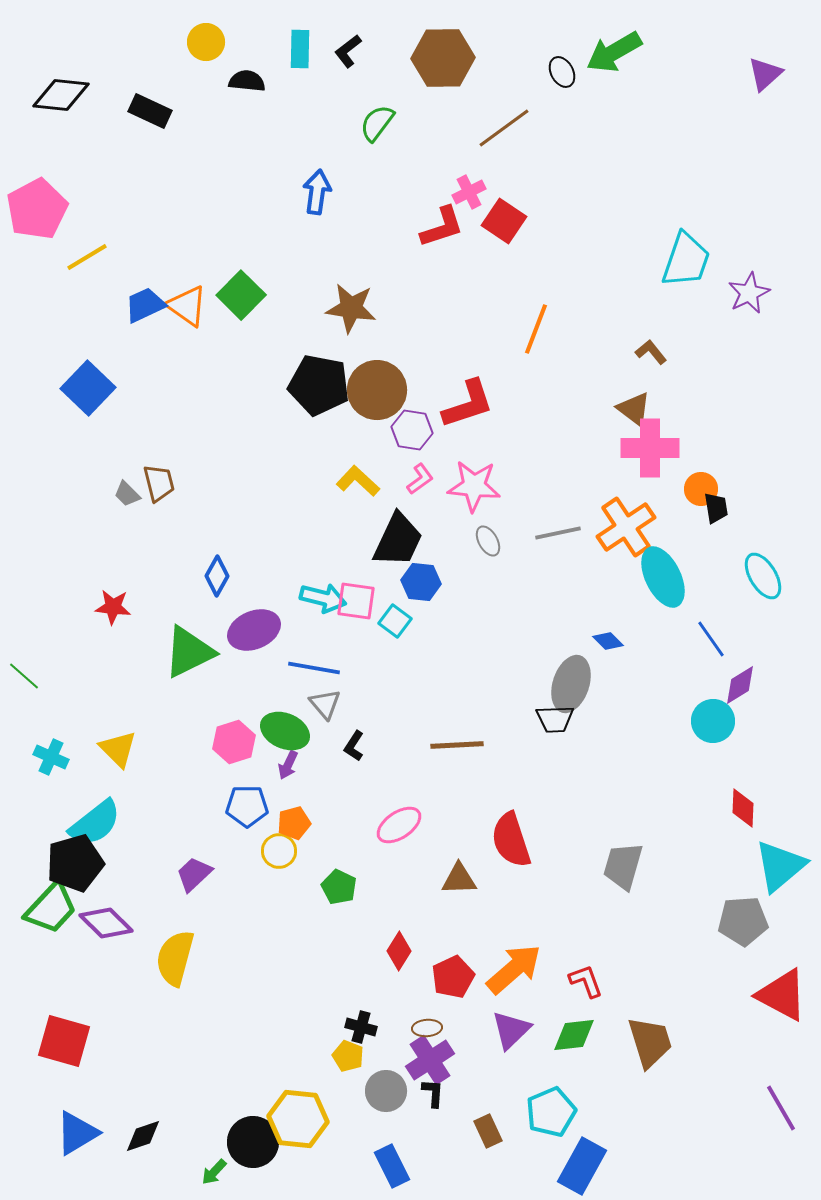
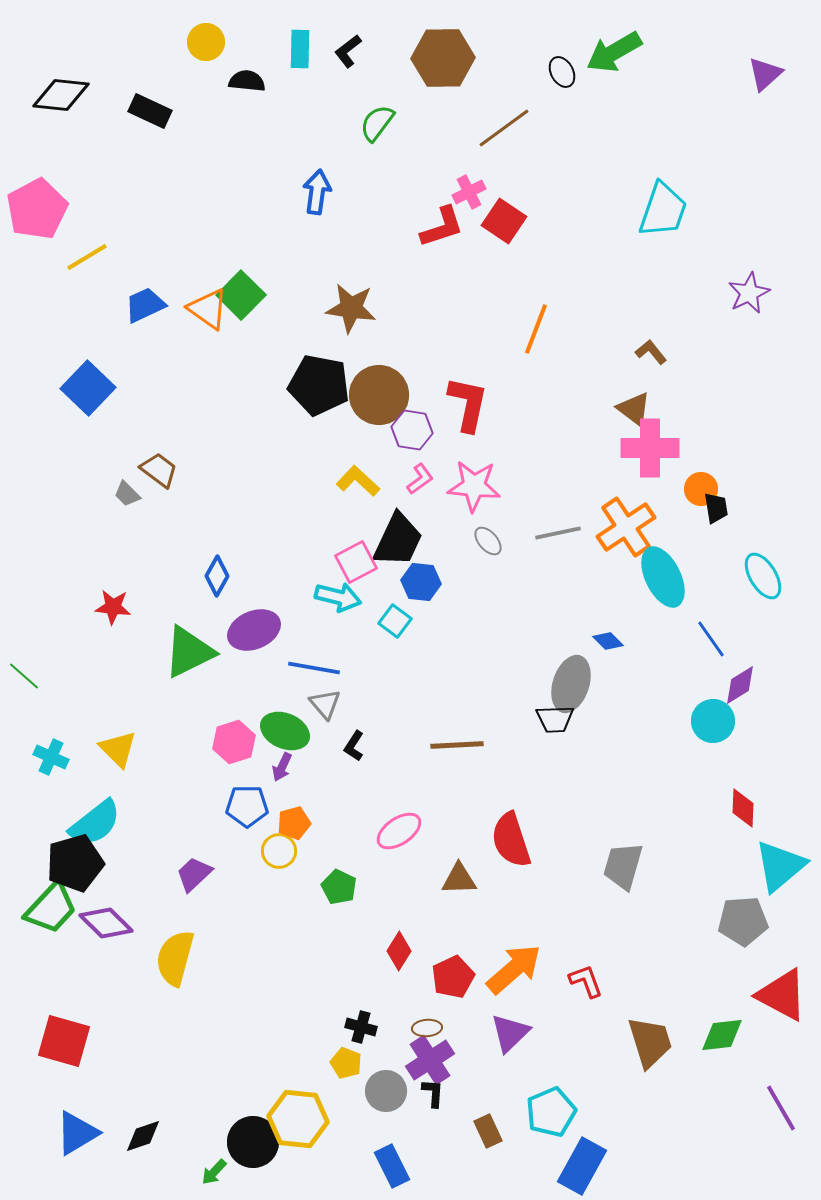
cyan trapezoid at (686, 260): moved 23 px left, 50 px up
orange triangle at (187, 306): moved 21 px right, 3 px down
brown circle at (377, 390): moved 2 px right, 5 px down
red L-shape at (468, 404): rotated 60 degrees counterclockwise
brown trapezoid at (159, 483): moved 13 px up; rotated 39 degrees counterclockwise
gray ellipse at (488, 541): rotated 12 degrees counterclockwise
cyan arrow at (323, 598): moved 15 px right, 1 px up
pink square at (356, 601): moved 39 px up; rotated 36 degrees counterclockwise
purple arrow at (288, 765): moved 6 px left, 2 px down
pink ellipse at (399, 825): moved 6 px down
purple triangle at (511, 1030): moved 1 px left, 3 px down
green diamond at (574, 1035): moved 148 px right
yellow pentagon at (348, 1056): moved 2 px left, 7 px down
